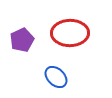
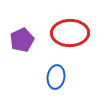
blue ellipse: rotated 55 degrees clockwise
